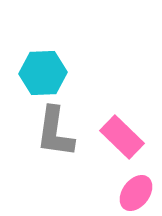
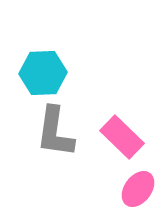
pink ellipse: moved 2 px right, 4 px up
